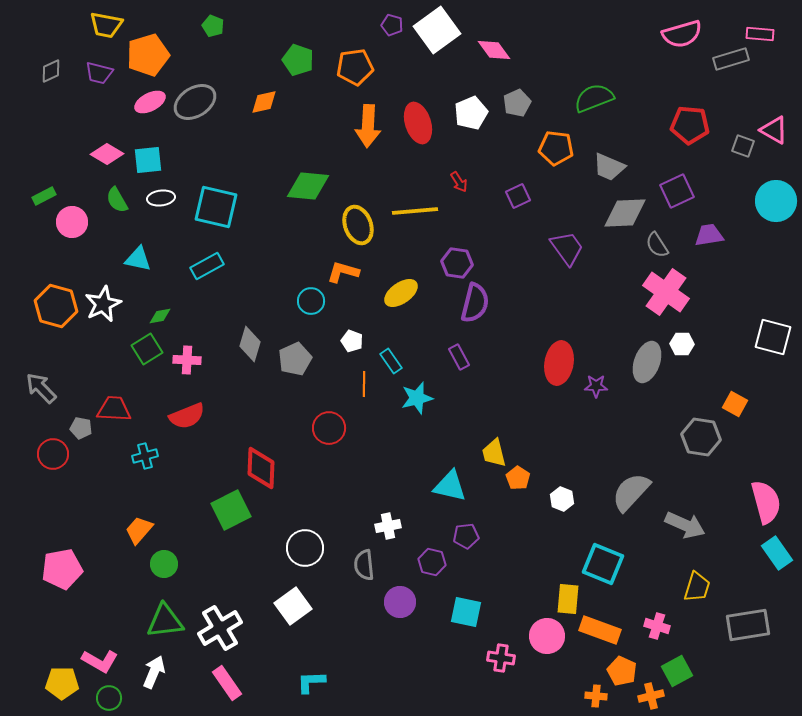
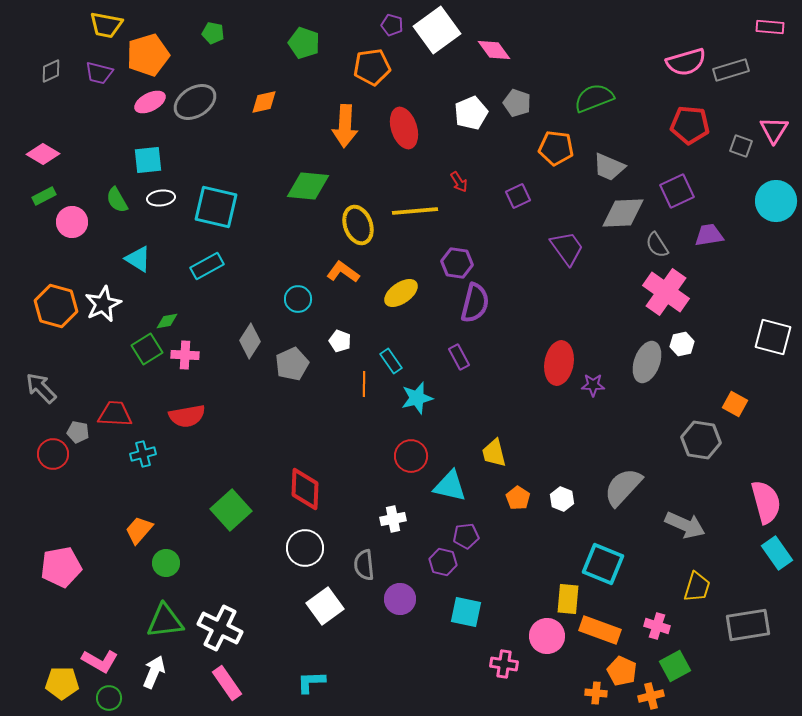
green pentagon at (213, 26): moved 7 px down; rotated 10 degrees counterclockwise
pink semicircle at (682, 34): moved 4 px right, 28 px down
pink rectangle at (760, 34): moved 10 px right, 7 px up
gray rectangle at (731, 59): moved 11 px down
green pentagon at (298, 60): moved 6 px right, 17 px up
orange pentagon at (355, 67): moved 17 px right
gray pentagon at (517, 103): rotated 28 degrees counterclockwise
red ellipse at (418, 123): moved 14 px left, 5 px down
orange arrow at (368, 126): moved 23 px left
pink triangle at (774, 130): rotated 32 degrees clockwise
gray square at (743, 146): moved 2 px left
pink diamond at (107, 154): moved 64 px left
gray diamond at (625, 213): moved 2 px left
cyan triangle at (138, 259): rotated 20 degrees clockwise
orange L-shape at (343, 272): rotated 20 degrees clockwise
cyan circle at (311, 301): moved 13 px left, 2 px up
green diamond at (160, 316): moved 7 px right, 5 px down
white pentagon at (352, 341): moved 12 px left
gray diamond at (250, 344): moved 3 px up; rotated 16 degrees clockwise
white hexagon at (682, 344): rotated 15 degrees counterclockwise
gray pentagon at (295, 359): moved 3 px left, 5 px down
pink cross at (187, 360): moved 2 px left, 5 px up
purple star at (596, 386): moved 3 px left, 1 px up
red trapezoid at (114, 409): moved 1 px right, 5 px down
red semicircle at (187, 416): rotated 12 degrees clockwise
gray pentagon at (81, 428): moved 3 px left, 4 px down
red circle at (329, 428): moved 82 px right, 28 px down
gray hexagon at (701, 437): moved 3 px down
cyan cross at (145, 456): moved 2 px left, 2 px up
red diamond at (261, 468): moved 44 px right, 21 px down
orange pentagon at (518, 478): moved 20 px down
gray semicircle at (631, 492): moved 8 px left, 5 px up
green square at (231, 510): rotated 15 degrees counterclockwise
white cross at (388, 526): moved 5 px right, 7 px up
purple hexagon at (432, 562): moved 11 px right
green circle at (164, 564): moved 2 px right, 1 px up
pink pentagon at (62, 569): moved 1 px left, 2 px up
purple circle at (400, 602): moved 3 px up
white square at (293, 606): moved 32 px right
white cross at (220, 628): rotated 33 degrees counterclockwise
pink cross at (501, 658): moved 3 px right, 6 px down
green square at (677, 671): moved 2 px left, 5 px up
orange cross at (596, 696): moved 3 px up
